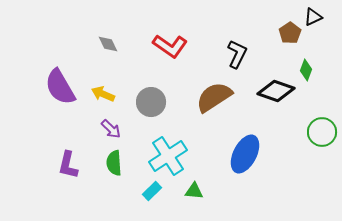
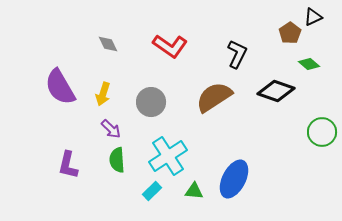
green diamond: moved 3 px right, 6 px up; rotated 70 degrees counterclockwise
yellow arrow: rotated 95 degrees counterclockwise
blue ellipse: moved 11 px left, 25 px down
green semicircle: moved 3 px right, 3 px up
